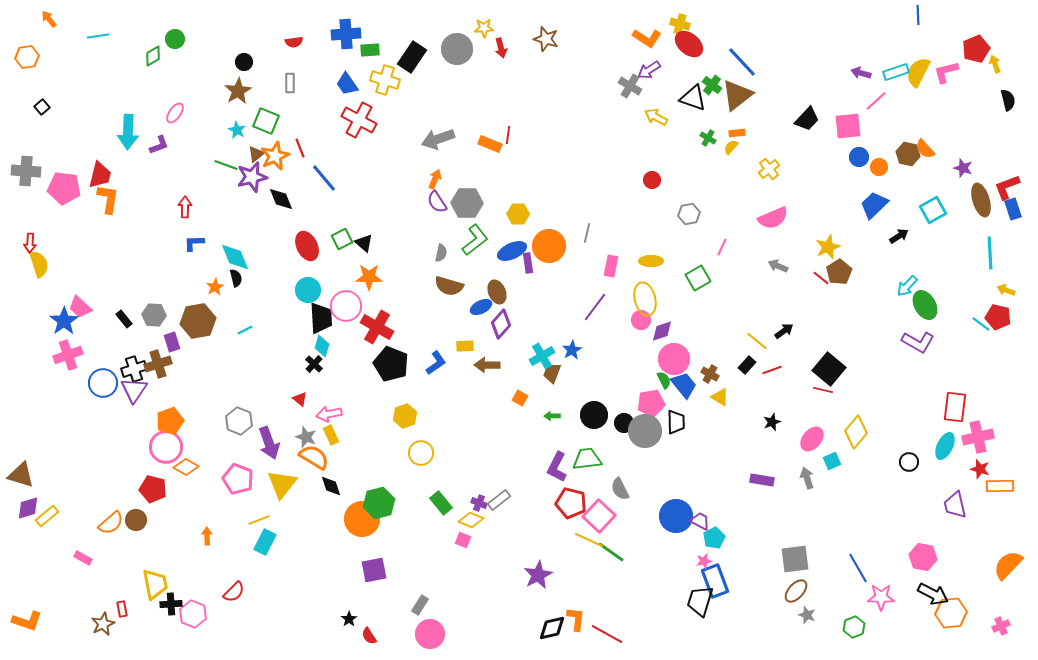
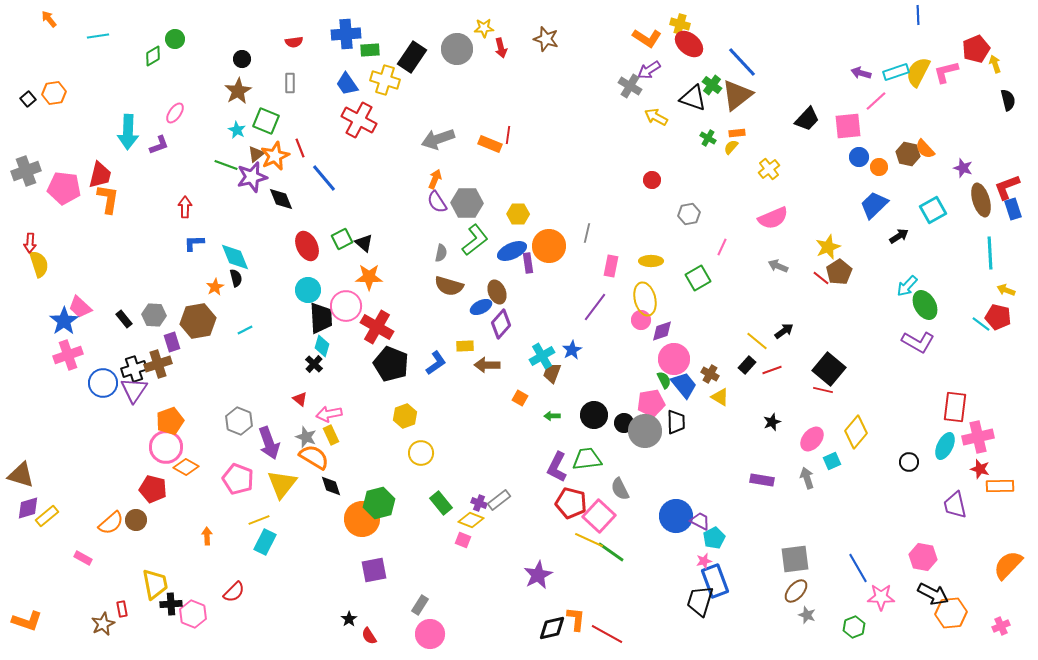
orange hexagon at (27, 57): moved 27 px right, 36 px down
black circle at (244, 62): moved 2 px left, 3 px up
black square at (42, 107): moved 14 px left, 8 px up
gray cross at (26, 171): rotated 24 degrees counterclockwise
